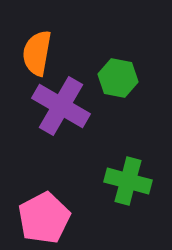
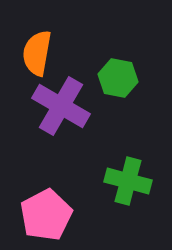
pink pentagon: moved 2 px right, 3 px up
